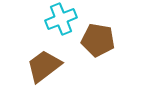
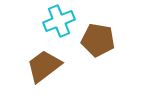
cyan cross: moved 2 px left, 2 px down
